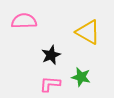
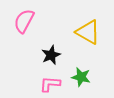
pink semicircle: rotated 60 degrees counterclockwise
